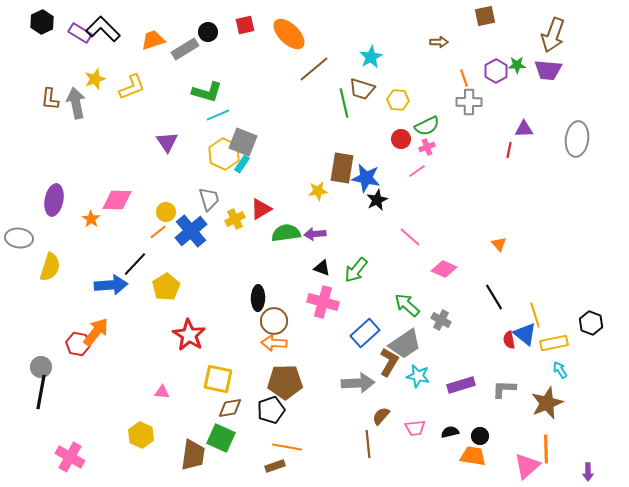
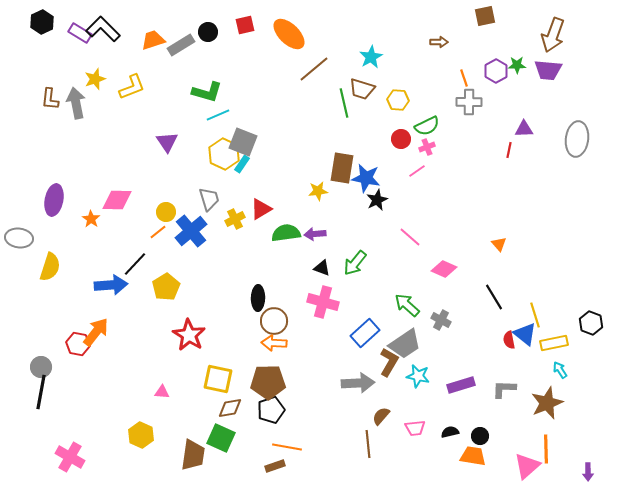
gray rectangle at (185, 49): moved 4 px left, 4 px up
green arrow at (356, 270): moved 1 px left, 7 px up
brown pentagon at (285, 382): moved 17 px left
